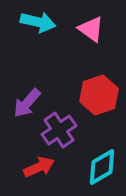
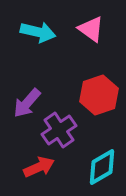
cyan arrow: moved 10 px down
